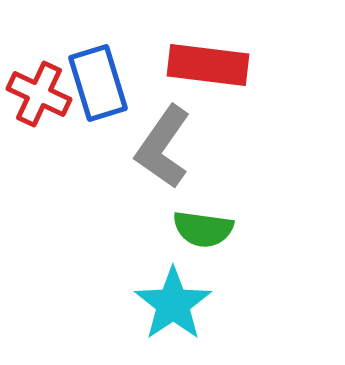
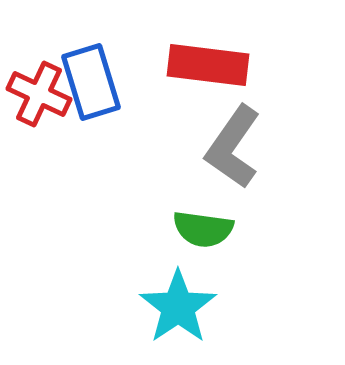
blue rectangle: moved 7 px left, 1 px up
gray L-shape: moved 70 px right
cyan star: moved 5 px right, 3 px down
